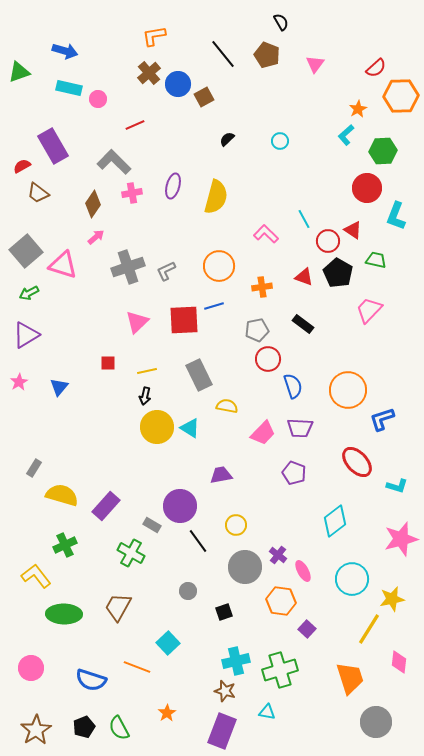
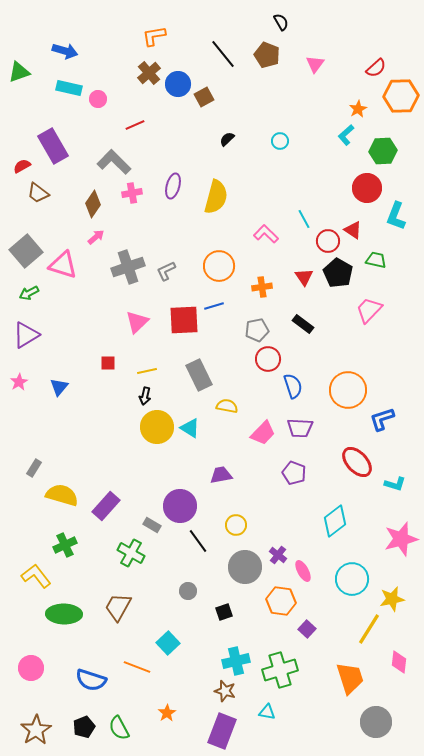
red triangle at (304, 277): rotated 36 degrees clockwise
cyan L-shape at (397, 486): moved 2 px left, 2 px up
